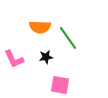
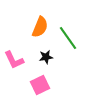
orange semicircle: rotated 70 degrees counterclockwise
pink L-shape: moved 1 px down
pink square: moved 20 px left; rotated 36 degrees counterclockwise
